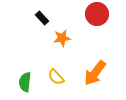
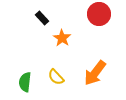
red circle: moved 2 px right
orange star: rotated 30 degrees counterclockwise
